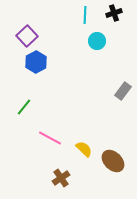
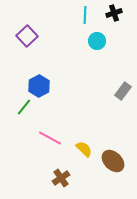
blue hexagon: moved 3 px right, 24 px down
